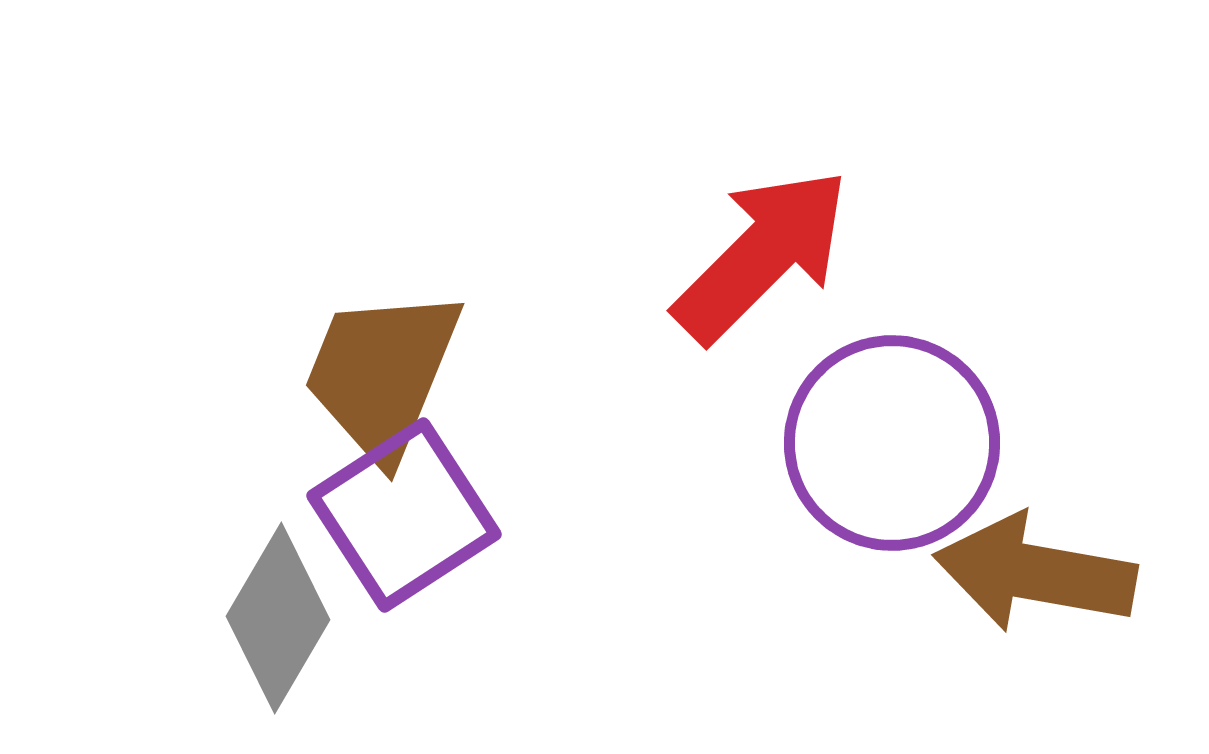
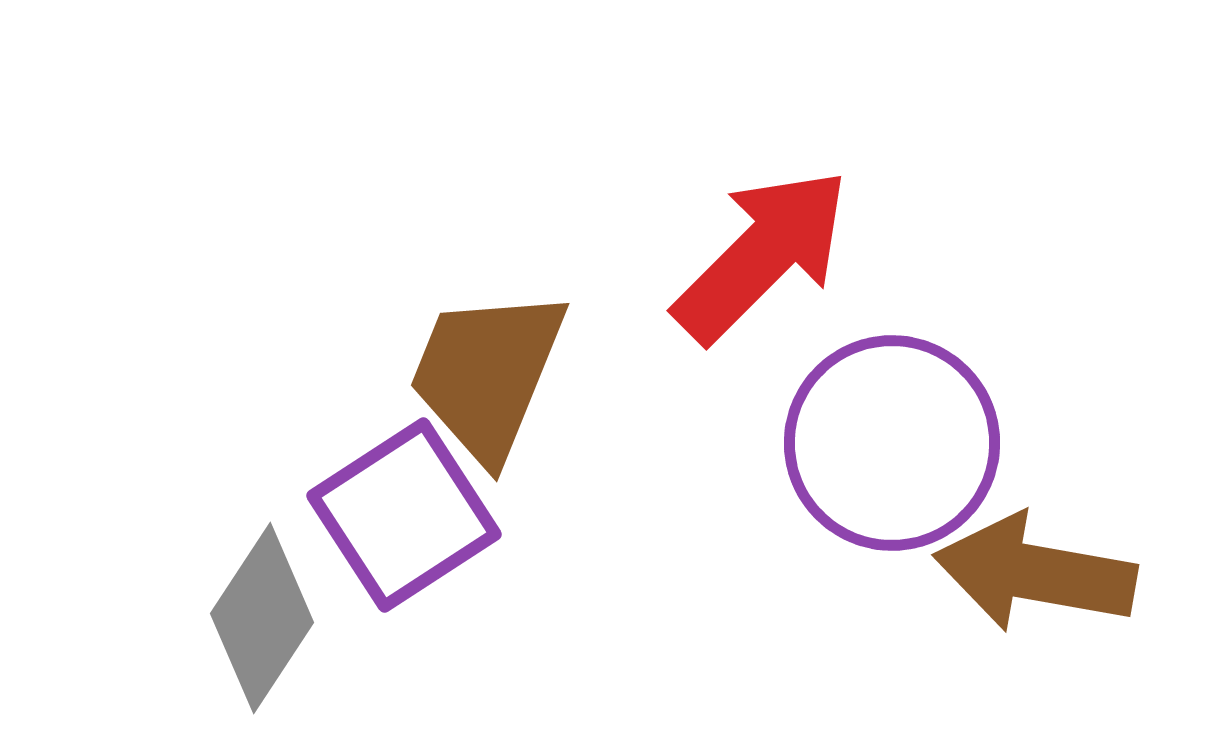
brown trapezoid: moved 105 px right
gray diamond: moved 16 px left; rotated 3 degrees clockwise
